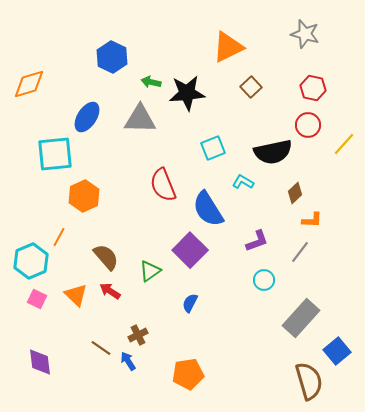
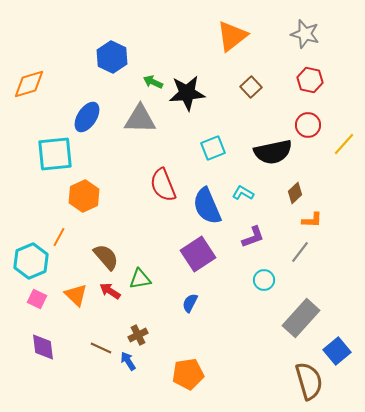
orange triangle at (228, 47): moved 4 px right, 11 px up; rotated 12 degrees counterclockwise
green arrow at (151, 82): moved 2 px right; rotated 12 degrees clockwise
red hexagon at (313, 88): moved 3 px left, 8 px up
cyan L-shape at (243, 182): moved 11 px down
blue semicircle at (208, 209): moved 1 px left, 3 px up; rotated 9 degrees clockwise
purple L-shape at (257, 241): moved 4 px left, 4 px up
purple square at (190, 250): moved 8 px right, 4 px down; rotated 12 degrees clockwise
green triangle at (150, 271): moved 10 px left, 8 px down; rotated 25 degrees clockwise
brown line at (101, 348): rotated 10 degrees counterclockwise
purple diamond at (40, 362): moved 3 px right, 15 px up
